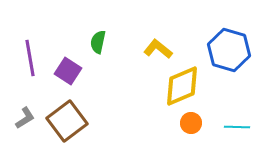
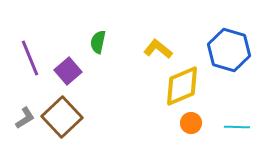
purple line: rotated 12 degrees counterclockwise
purple square: rotated 16 degrees clockwise
brown square: moved 5 px left, 4 px up; rotated 6 degrees counterclockwise
